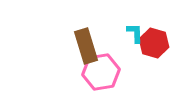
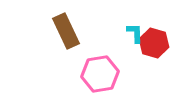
brown rectangle: moved 20 px left, 15 px up; rotated 8 degrees counterclockwise
pink hexagon: moved 1 px left, 2 px down
